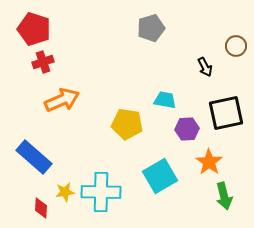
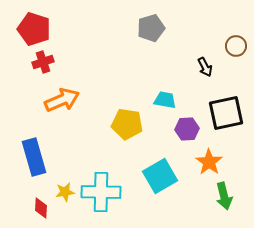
blue rectangle: rotated 33 degrees clockwise
